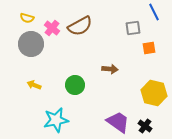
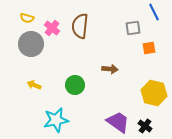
brown semicircle: rotated 125 degrees clockwise
